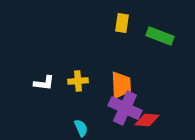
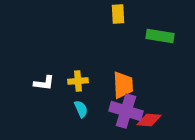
yellow rectangle: moved 4 px left, 9 px up; rotated 12 degrees counterclockwise
green rectangle: rotated 12 degrees counterclockwise
orange trapezoid: moved 2 px right
purple cross: moved 1 px right, 3 px down; rotated 8 degrees counterclockwise
red diamond: moved 2 px right
cyan semicircle: moved 19 px up
